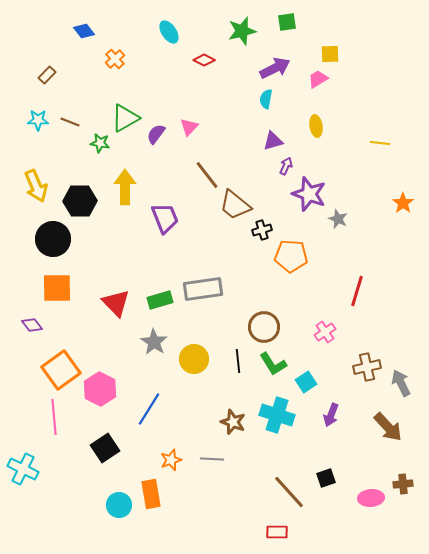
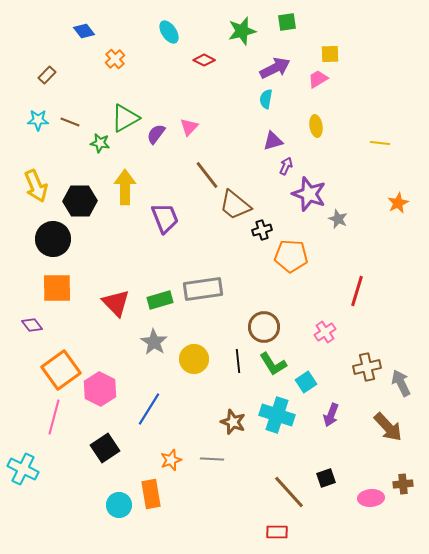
orange star at (403, 203): moved 5 px left; rotated 10 degrees clockwise
pink line at (54, 417): rotated 20 degrees clockwise
